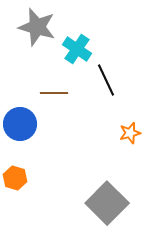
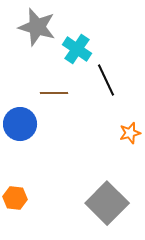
orange hexagon: moved 20 px down; rotated 10 degrees counterclockwise
